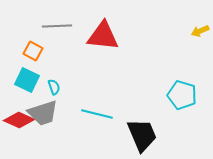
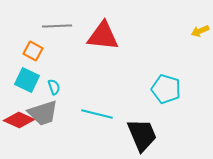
cyan pentagon: moved 16 px left, 6 px up
